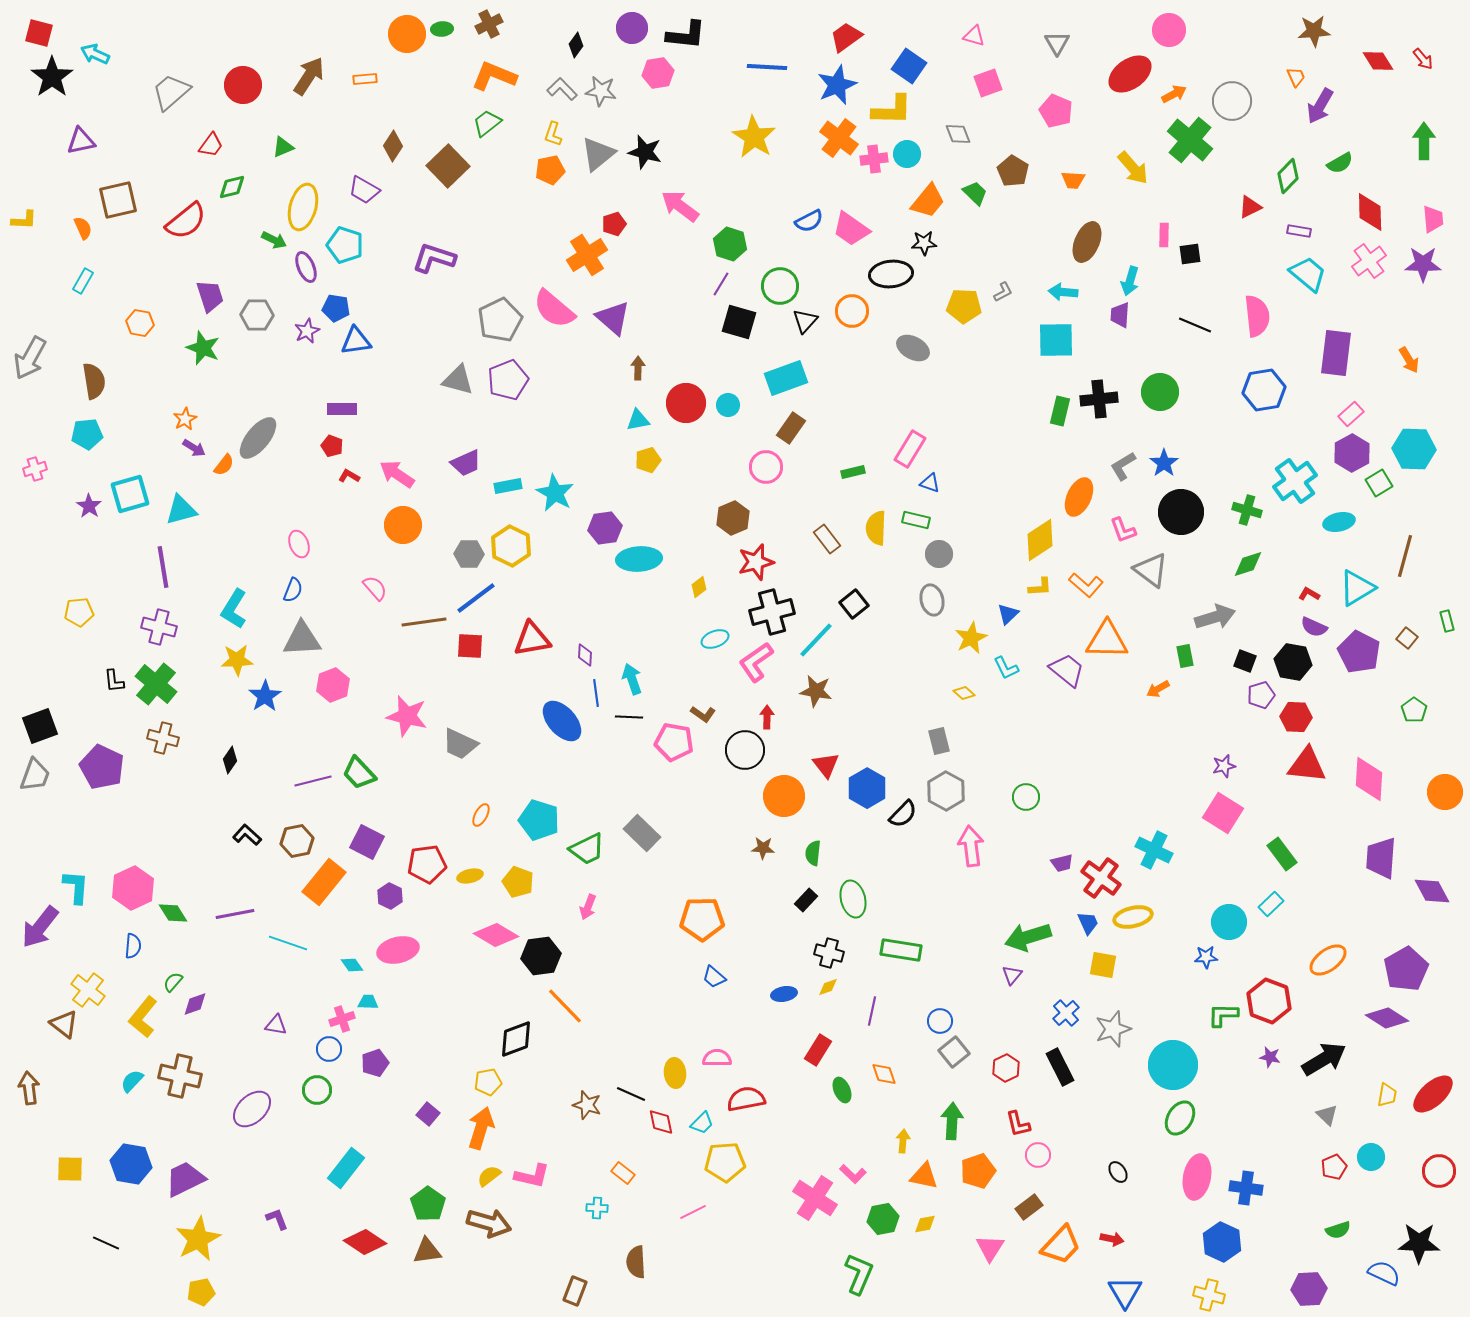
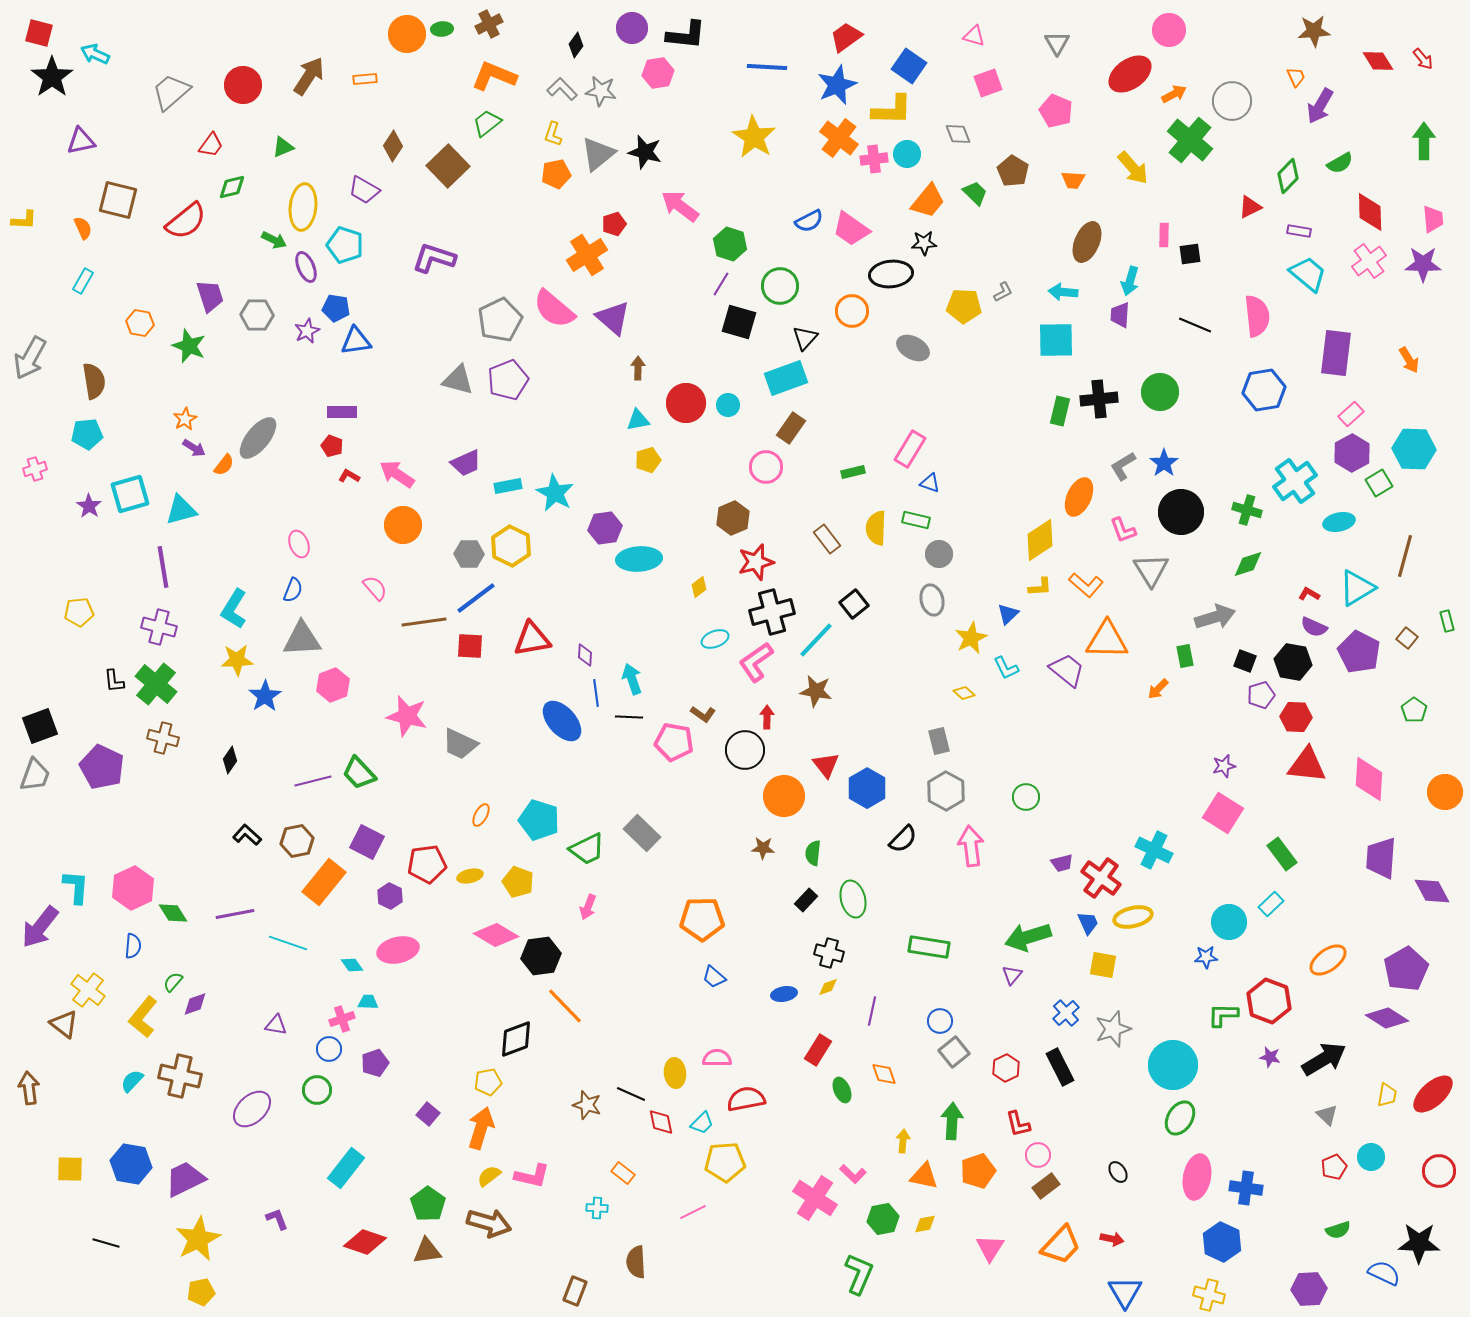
orange pentagon at (550, 170): moved 6 px right, 4 px down
brown square at (118, 200): rotated 27 degrees clockwise
yellow ellipse at (303, 207): rotated 9 degrees counterclockwise
black triangle at (805, 321): moved 17 px down
green star at (203, 348): moved 14 px left, 2 px up
purple rectangle at (342, 409): moved 3 px down
gray triangle at (1151, 570): rotated 21 degrees clockwise
orange arrow at (1158, 689): rotated 15 degrees counterclockwise
black semicircle at (903, 814): moved 25 px down
green rectangle at (901, 950): moved 28 px right, 3 px up
brown rectangle at (1029, 1207): moved 17 px right, 21 px up
red diamond at (365, 1242): rotated 15 degrees counterclockwise
black line at (106, 1243): rotated 8 degrees counterclockwise
